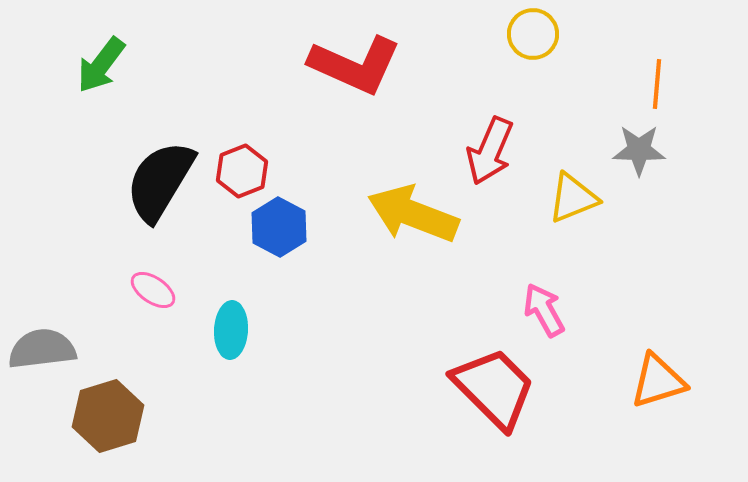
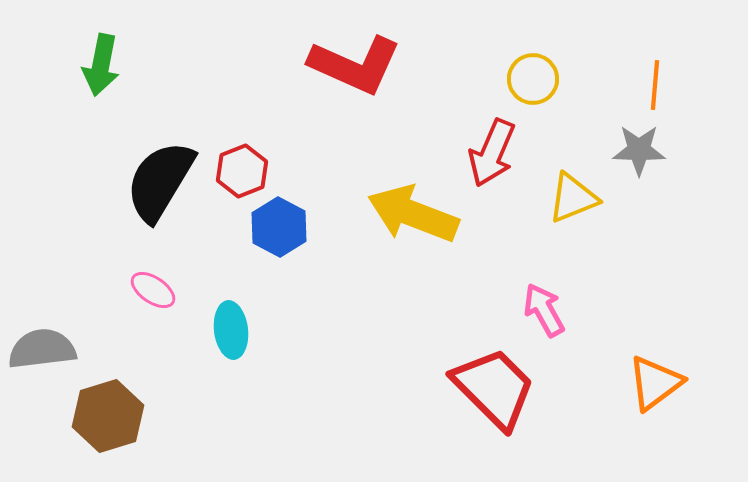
yellow circle: moved 45 px down
green arrow: rotated 26 degrees counterclockwise
orange line: moved 2 px left, 1 px down
red arrow: moved 2 px right, 2 px down
cyan ellipse: rotated 10 degrees counterclockwise
orange triangle: moved 3 px left, 2 px down; rotated 20 degrees counterclockwise
